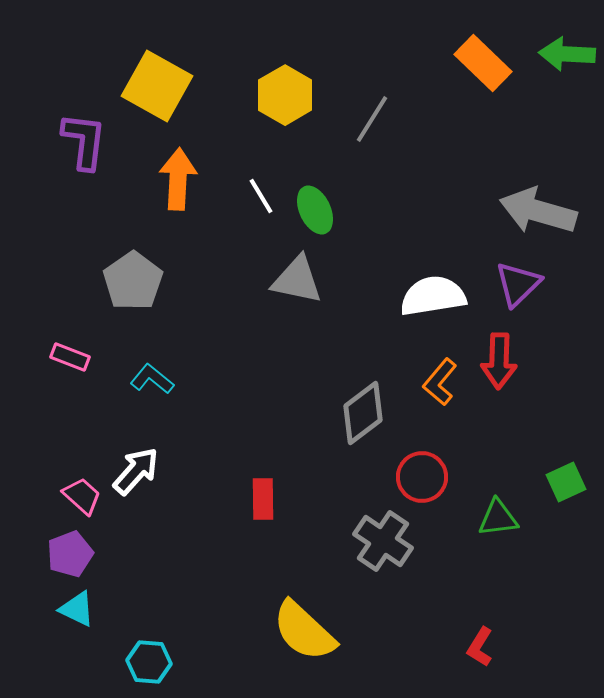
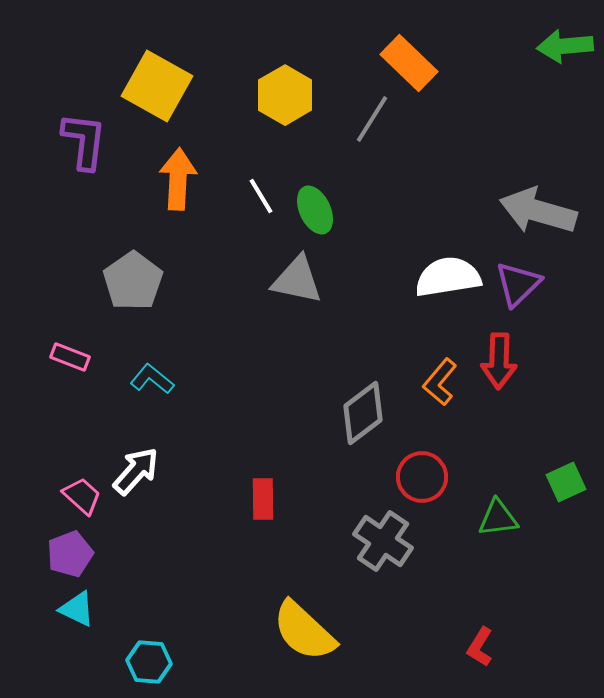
green arrow: moved 2 px left, 8 px up; rotated 8 degrees counterclockwise
orange rectangle: moved 74 px left
white semicircle: moved 15 px right, 19 px up
